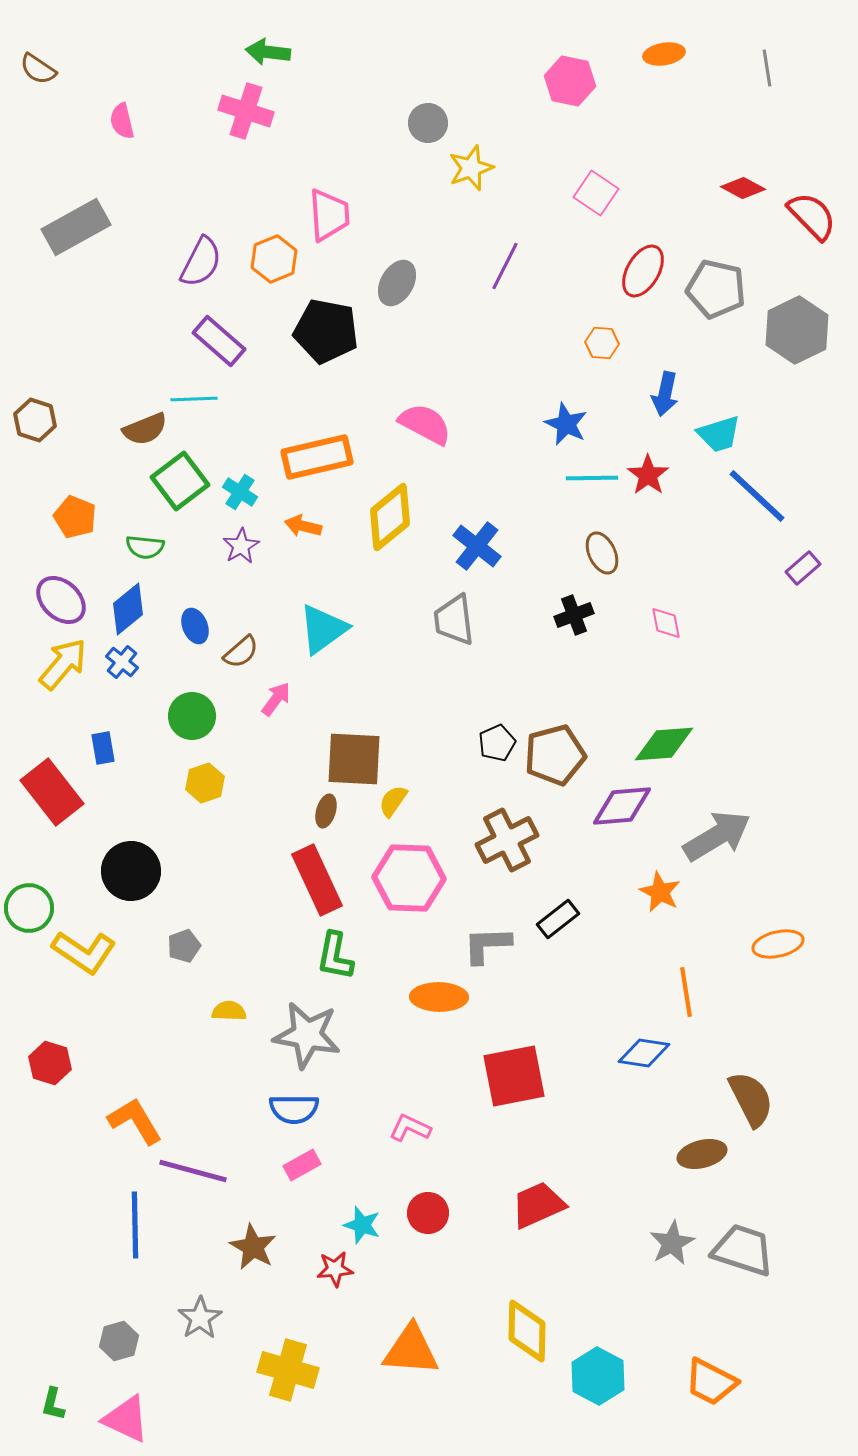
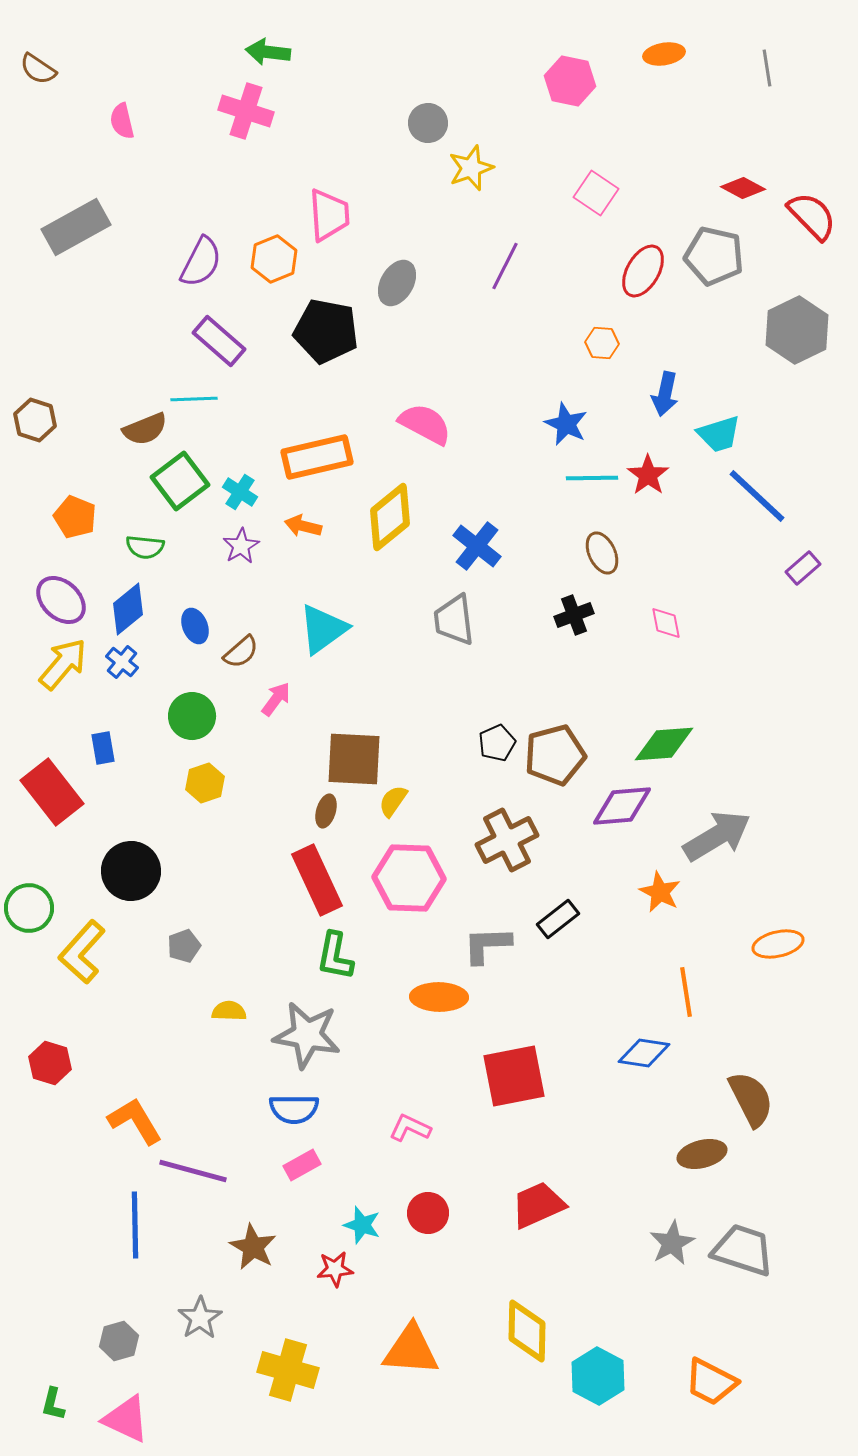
gray pentagon at (716, 289): moved 2 px left, 33 px up
yellow L-shape at (84, 952): moved 2 px left; rotated 98 degrees clockwise
